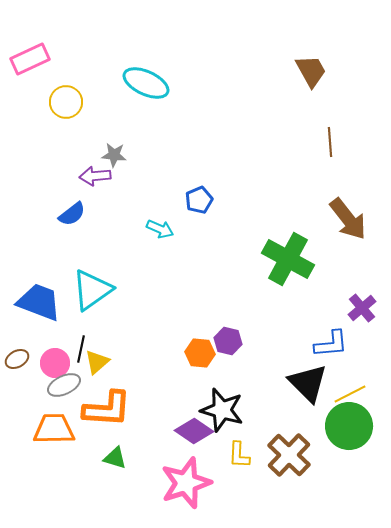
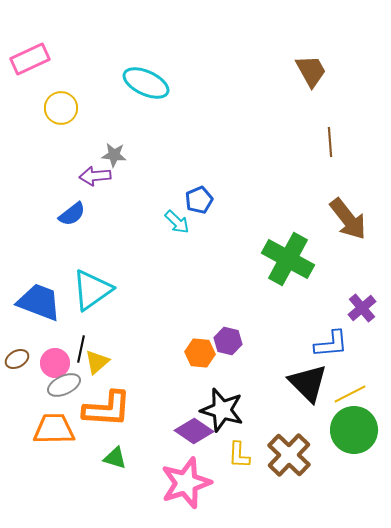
yellow circle: moved 5 px left, 6 px down
cyan arrow: moved 17 px right, 7 px up; rotated 20 degrees clockwise
green circle: moved 5 px right, 4 px down
